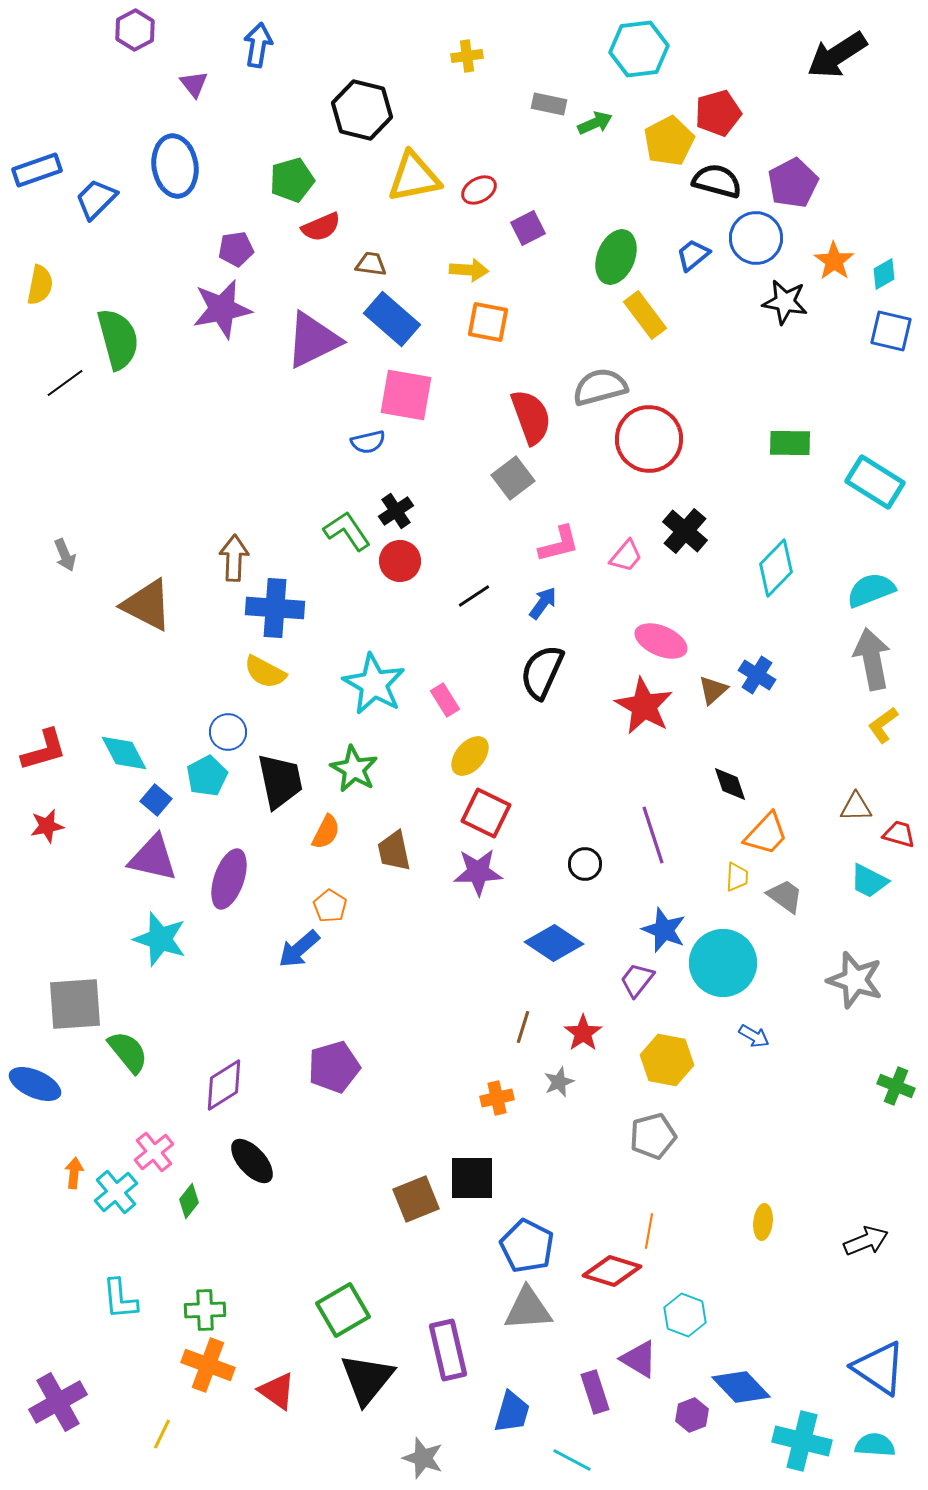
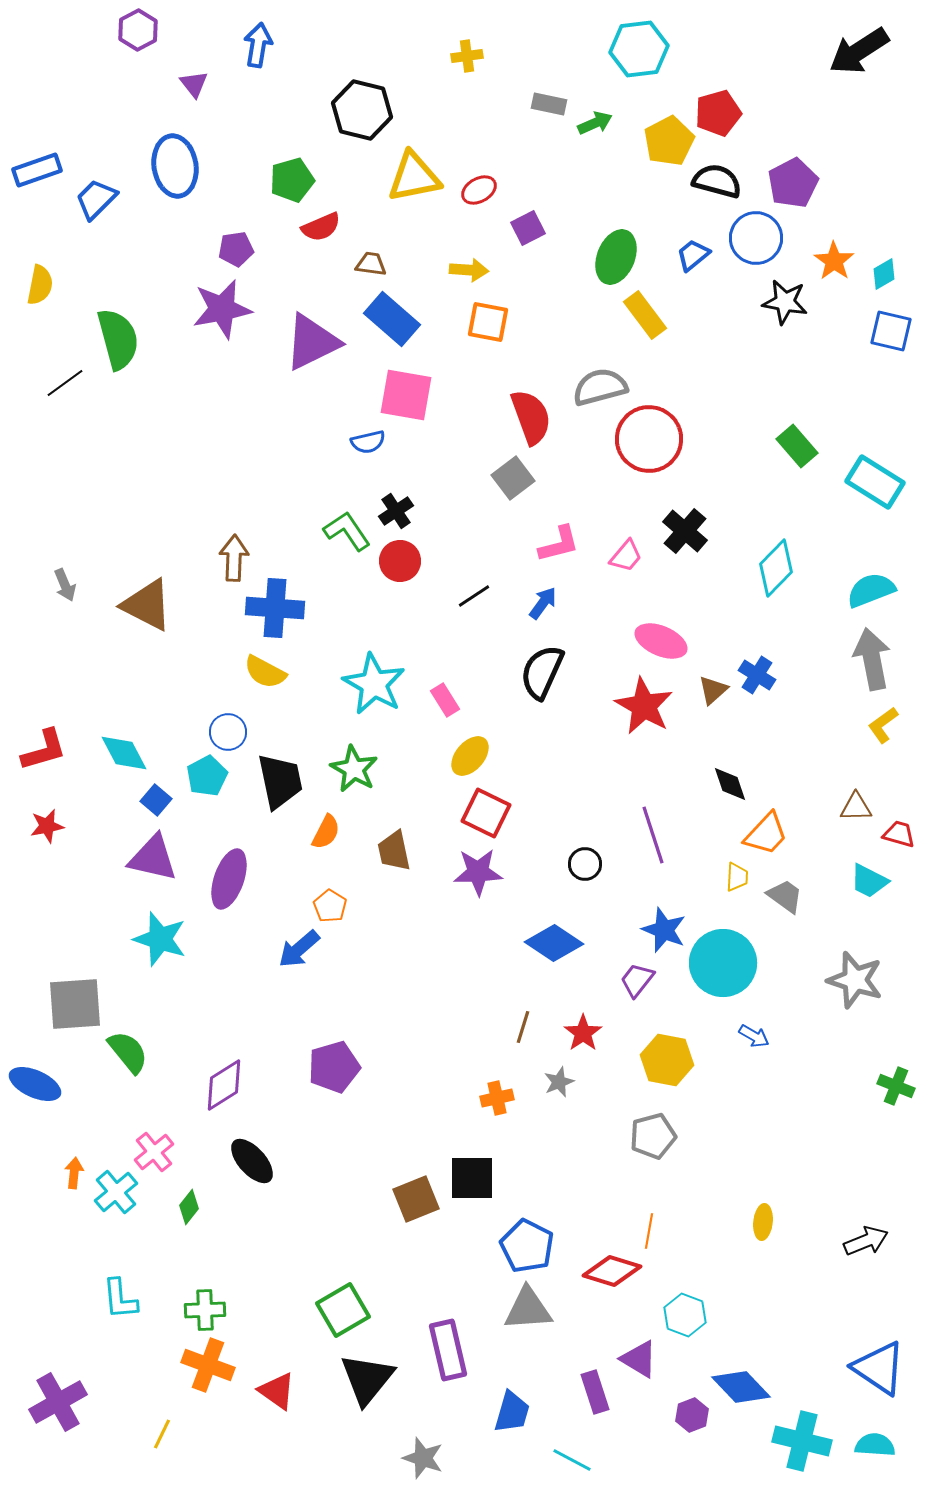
purple hexagon at (135, 30): moved 3 px right
black arrow at (837, 55): moved 22 px right, 4 px up
purple triangle at (313, 340): moved 1 px left, 2 px down
green rectangle at (790, 443): moved 7 px right, 3 px down; rotated 48 degrees clockwise
gray arrow at (65, 555): moved 30 px down
green diamond at (189, 1201): moved 6 px down
